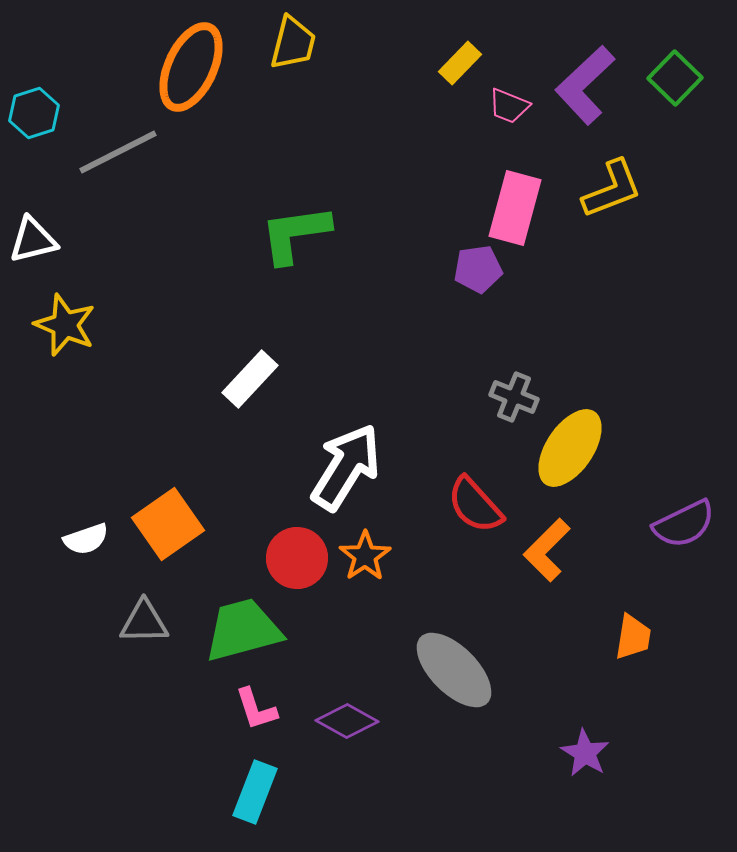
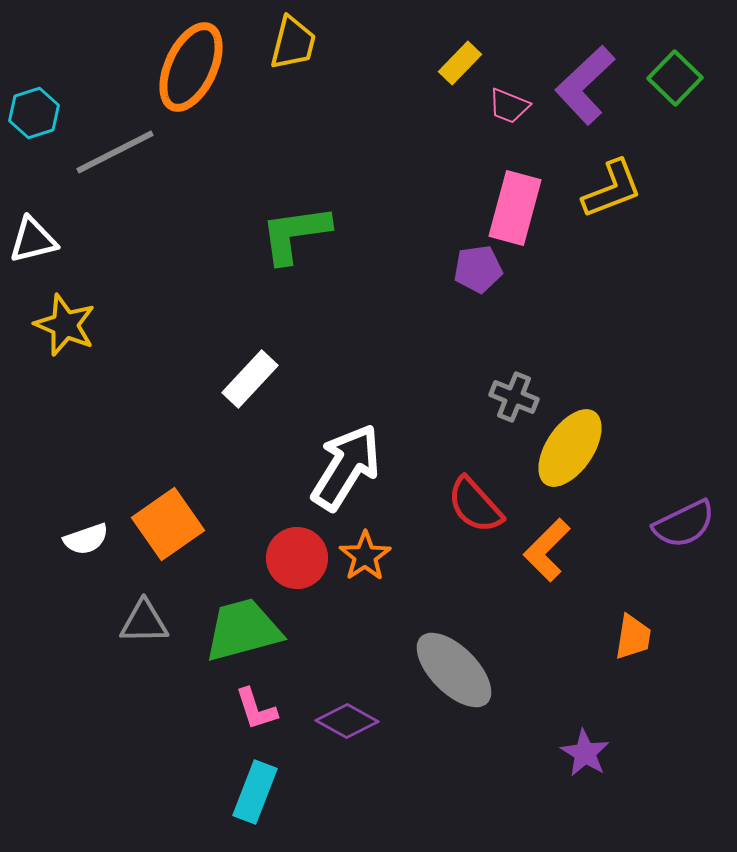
gray line: moved 3 px left
